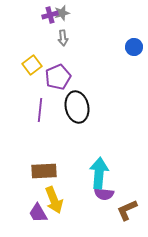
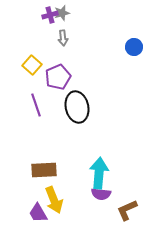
yellow square: rotated 12 degrees counterclockwise
purple line: moved 4 px left, 5 px up; rotated 25 degrees counterclockwise
brown rectangle: moved 1 px up
purple semicircle: moved 3 px left
